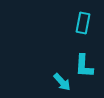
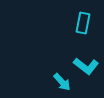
cyan L-shape: moved 2 px right; rotated 55 degrees counterclockwise
